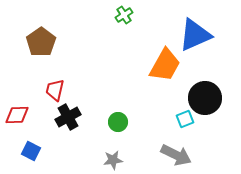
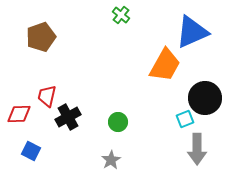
green cross: moved 3 px left; rotated 18 degrees counterclockwise
blue triangle: moved 3 px left, 3 px up
brown pentagon: moved 5 px up; rotated 16 degrees clockwise
red trapezoid: moved 8 px left, 6 px down
red diamond: moved 2 px right, 1 px up
gray arrow: moved 21 px right, 6 px up; rotated 64 degrees clockwise
gray star: moved 2 px left; rotated 24 degrees counterclockwise
